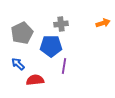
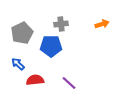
orange arrow: moved 1 px left, 1 px down
purple line: moved 5 px right, 17 px down; rotated 56 degrees counterclockwise
